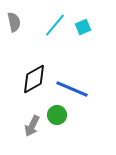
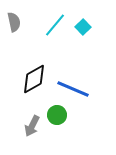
cyan square: rotated 21 degrees counterclockwise
blue line: moved 1 px right
